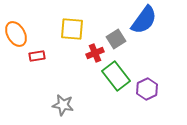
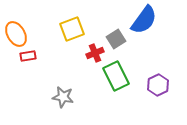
yellow square: rotated 25 degrees counterclockwise
red rectangle: moved 9 px left
green rectangle: rotated 12 degrees clockwise
purple hexagon: moved 11 px right, 4 px up
gray star: moved 8 px up
